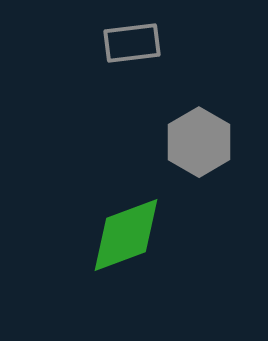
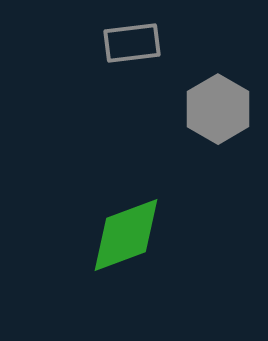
gray hexagon: moved 19 px right, 33 px up
